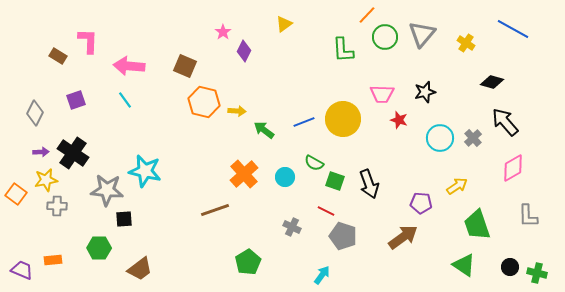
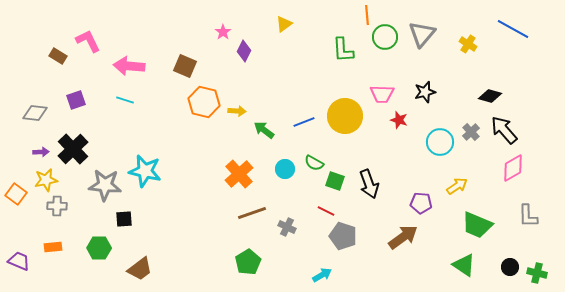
orange line at (367, 15): rotated 48 degrees counterclockwise
pink L-shape at (88, 41): rotated 28 degrees counterclockwise
yellow cross at (466, 43): moved 2 px right, 1 px down
black diamond at (492, 82): moved 2 px left, 14 px down
cyan line at (125, 100): rotated 36 degrees counterclockwise
gray diamond at (35, 113): rotated 70 degrees clockwise
yellow circle at (343, 119): moved 2 px right, 3 px up
black arrow at (505, 122): moved 1 px left, 8 px down
cyan circle at (440, 138): moved 4 px down
gray cross at (473, 138): moved 2 px left, 6 px up
black cross at (73, 153): moved 4 px up; rotated 12 degrees clockwise
orange cross at (244, 174): moved 5 px left
cyan circle at (285, 177): moved 8 px up
gray star at (107, 190): moved 2 px left, 5 px up
brown line at (215, 210): moved 37 px right, 3 px down
green trapezoid at (477, 225): rotated 48 degrees counterclockwise
gray cross at (292, 227): moved 5 px left
orange rectangle at (53, 260): moved 13 px up
purple trapezoid at (22, 270): moved 3 px left, 9 px up
cyan arrow at (322, 275): rotated 24 degrees clockwise
